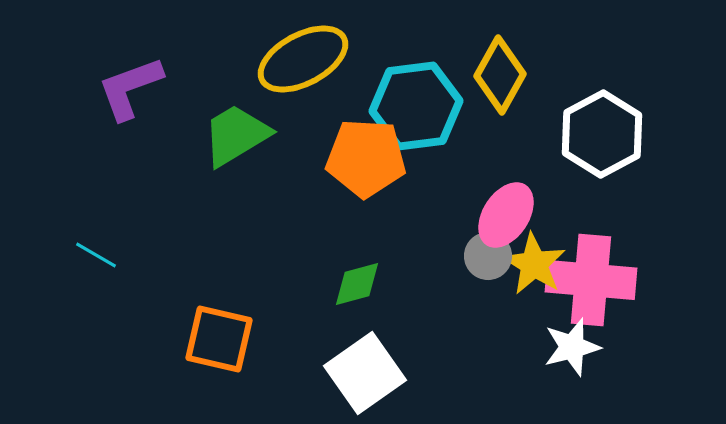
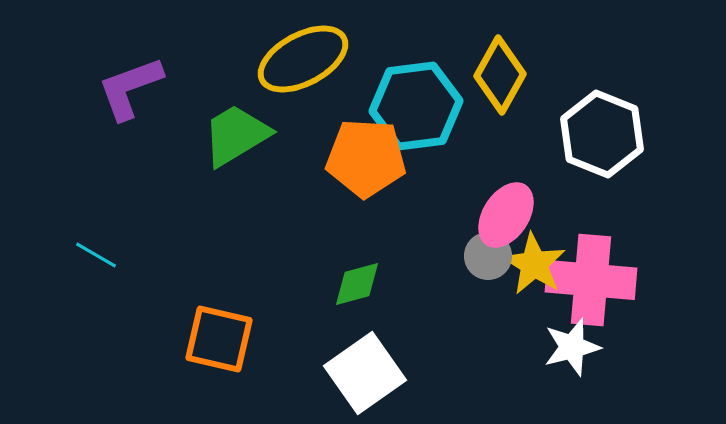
white hexagon: rotated 10 degrees counterclockwise
